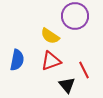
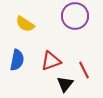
yellow semicircle: moved 25 px left, 12 px up
black triangle: moved 2 px left, 1 px up; rotated 18 degrees clockwise
